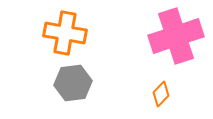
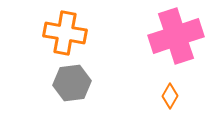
gray hexagon: moved 1 px left
orange diamond: moved 9 px right, 2 px down; rotated 15 degrees counterclockwise
